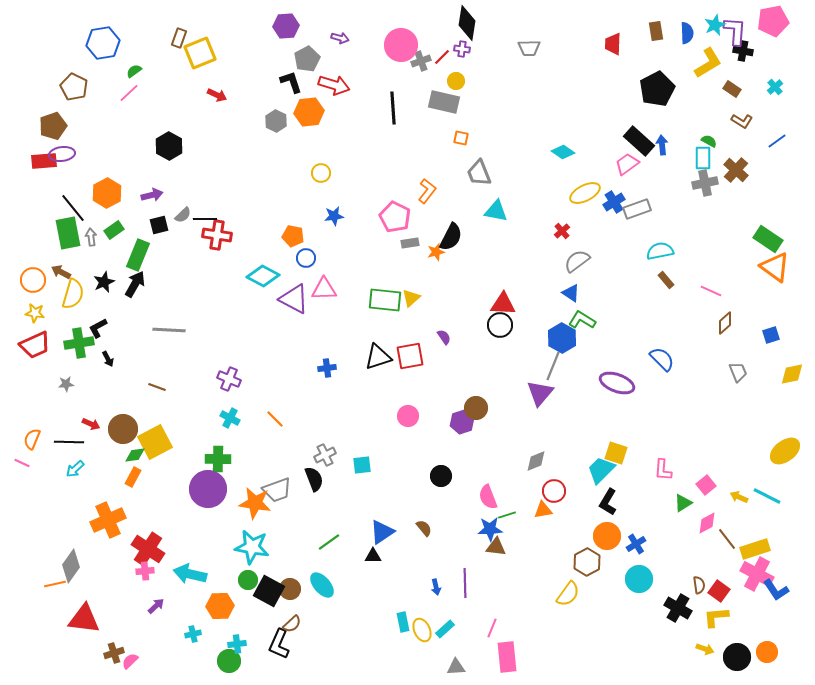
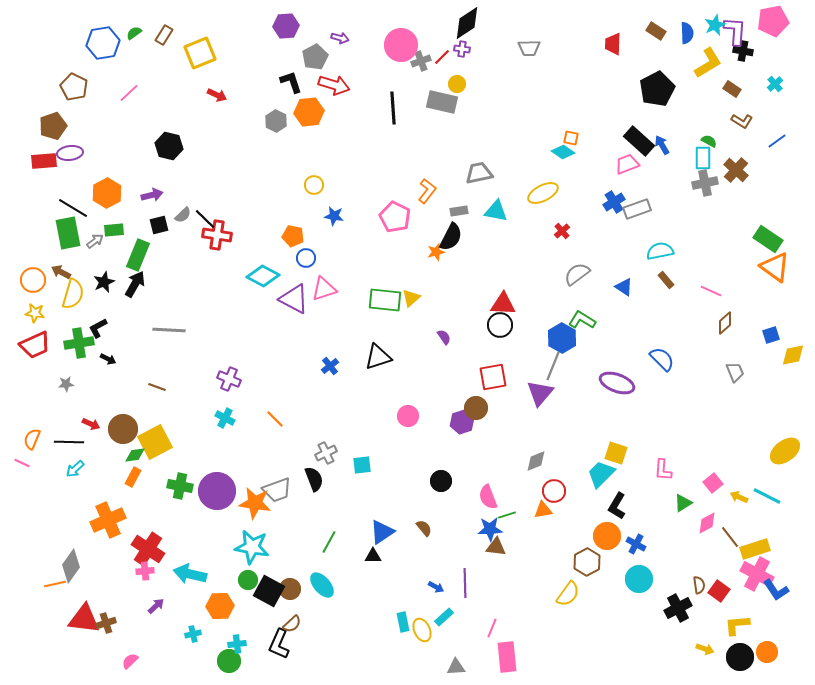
black diamond at (467, 23): rotated 48 degrees clockwise
brown rectangle at (656, 31): rotated 48 degrees counterclockwise
brown rectangle at (179, 38): moved 15 px left, 3 px up; rotated 12 degrees clockwise
gray pentagon at (307, 59): moved 8 px right, 2 px up
green semicircle at (134, 71): moved 38 px up
yellow circle at (456, 81): moved 1 px right, 3 px down
cyan cross at (775, 87): moved 3 px up
gray rectangle at (444, 102): moved 2 px left
orange square at (461, 138): moved 110 px right
blue arrow at (662, 145): rotated 24 degrees counterclockwise
black hexagon at (169, 146): rotated 16 degrees counterclockwise
purple ellipse at (62, 154): moved 8 px right, 1 px up
pink trapezoid at (627, 164): rotated 15 degrees clockwise
yellow circle at (321, 173): moved 7 px left, 12 px down
gray trapezoid at (479, 173): rotated 100 degrees clockwise
yellow ellipse at (585, 193): moved 42 px left
black line at (73, 208): rotated 20 degrees counterclockwise
blue star at (334, 216): rotated 18 degrees clockwise
black line at (205, 219): rotated 45 degrees clockwise
green rectangle at (114, 230): rotated 30 degrees clockwise
gray arrow at (91, 237): moved 4 px right, 4 px down; rotated 60 degrees clockwise
gray rectangle at (410, 243): moved 49 px right, 32 px up
gray semicircle at (577, 261): moved 13 px down
pink triangle at (324, 289): rotated 16 degrees counterclockwise
blue triangle at (571, 293): moved 53 px right, 6 px up
red square at (410, 356): moved 83 px right, 21 px down
black arrow at (108, 359): rotated 35 degrees counterclockwise
blue cross at (327, 368): moved 3 px right, 2 px up; rotated 30 degrees counterclockwise
gray trapezoid at (738, 372): moved 3 px left
yellow diamond at (792, 374): moved 1 px right, 19 px up
cyan cross at (230, 418): moved 5 px left
gray cross at (325, 455): moved 1 px right, 2 px up
green cross at (218, 459): moved 38 px left, 27 px down; rotated 10 degrees clockwise
cyan trapezoid at (601, 470): moved 4 px down
black circle at (441, 476): moved 5 px down
pink square at (706, 485): moved 7 px right, 2 px up
purple circle at (208, 489): moved 9 px right, 2 px down
black L-shape at (608, 502): moved 9 px right, 4 px down
brown line at (727, 539): moved 3 px right, 2 px up
green line at (329, 542): rotated 25 degrees counterclockwise
blue cross at (636, 544): rotated 30 degrees counterclockwise
blue arrow at (436, 587): rotated 49 degrees counterclockwise
black cross at (678, 608): rotated 32 degrees clockwise
yellow L-shape at (716, 617): moved 21 px right, 8 px down
cyan rectangle at (445, 629): moved 1 px left, 12 px up
brown cross at (114, 653): moved 8 px left, 30 px up
black circle at (737, 657): moved 3 px right
